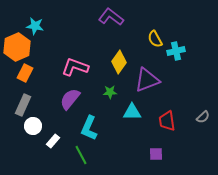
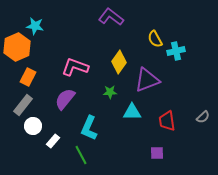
orange rectangle: moved 3 px right, 4 px down
purple semicircle: moved 5 px left
gray rectangle: rotated 15 degrees clockwise
purple square: moved 1 px right, 1 px up
